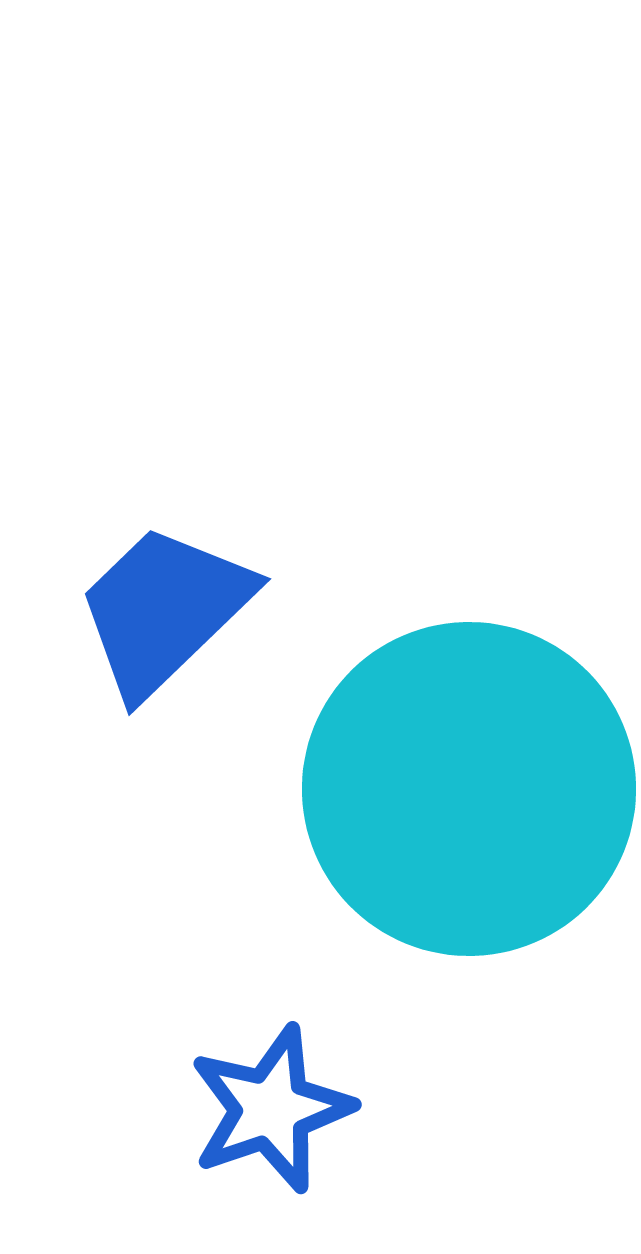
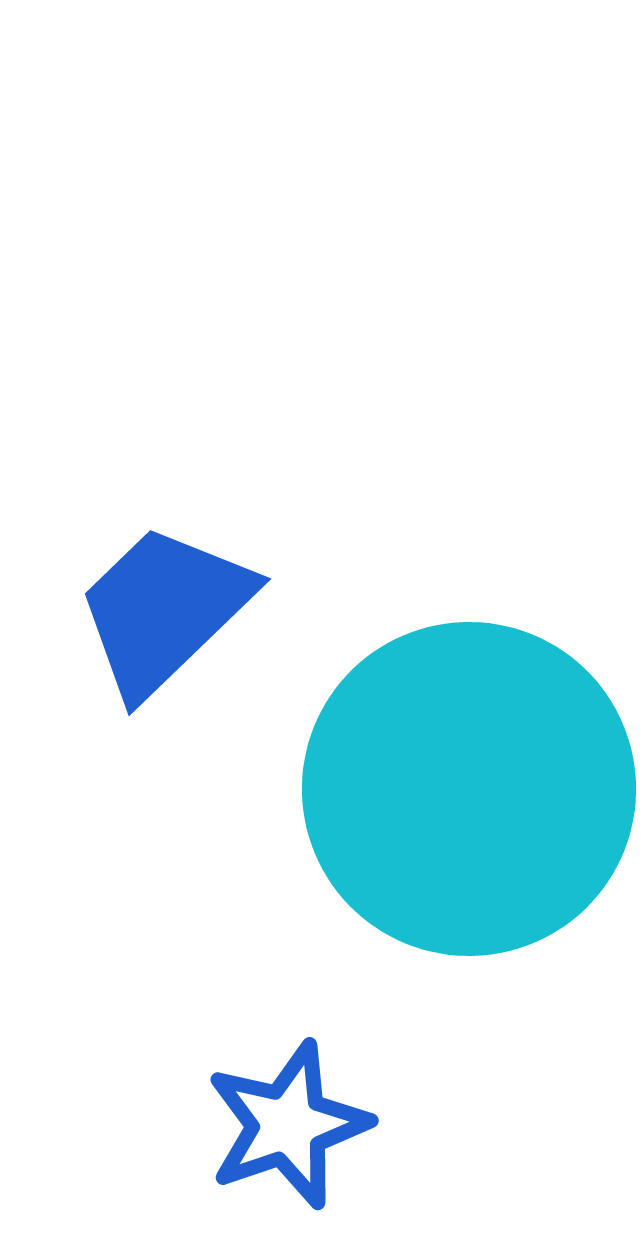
blue star: moved 17 px right, 16 px down
